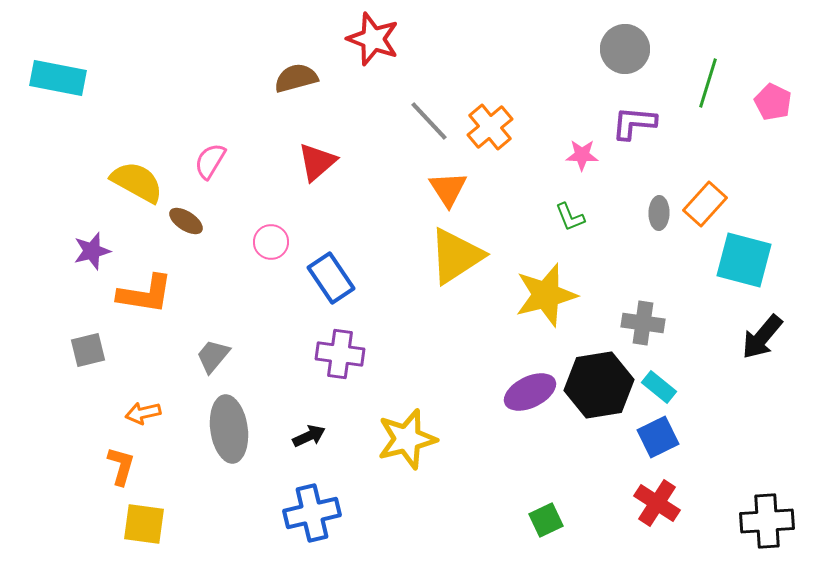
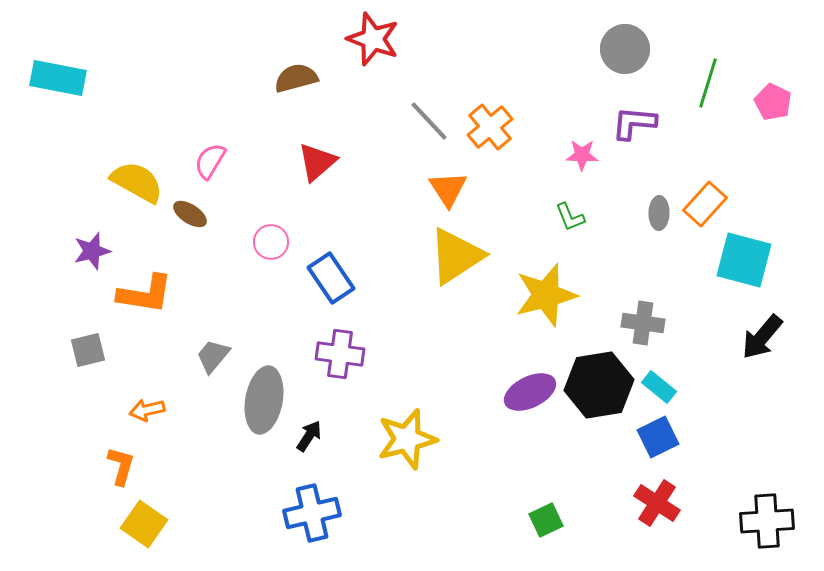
brown ellipse at (186, 221): moved 4 px right, 7 px up
orange arrow at (143, 413): moved 4 px right, 3 px up
gray ellipse at (229, 429): moved 35 px right, 29 px up; rotated 18 degrees clockwise
black arrow at (309, 436): rotated 32 degrees counterclockwise
yellow square at (144, 524): rotated 27 degrees clockwise
